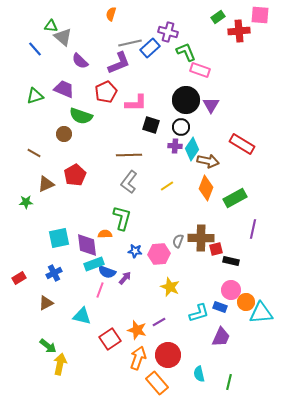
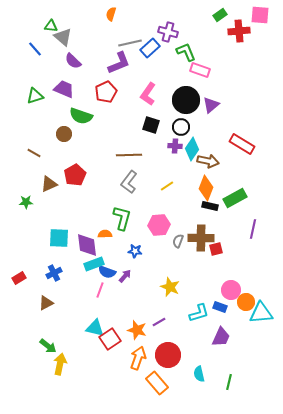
green rectangle at (218, 17): moved 2 px right, 2 px up
purple semicircle at (80, 61): moved 7 px left
pink L-shape at (136, 103): moved 12 px right, 9 px up; rotated 125 degrees clockwise
purple triangle at (211, 105): rotated 18 degrees clockwise
brown triangle at (46, 184): moved 3 px right
cyan square at (59, 238): rotated 15 degrees clockwise
pink hexagon at (159, 254): moved 29 px up
black rectangle at (231, 261): moved 21 px left, 55 px up
purple arrow at (125, 278): moved 2 px up
cyan triangle at (82, 316): moved 13 px right, 12 px down
